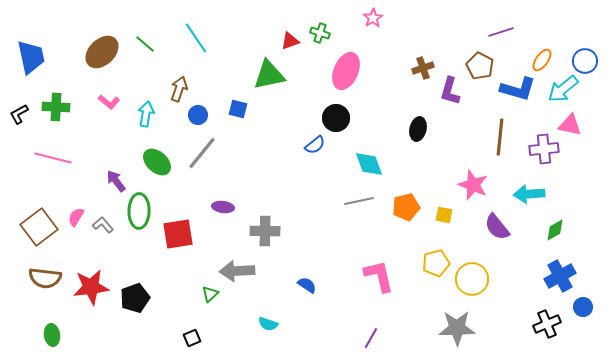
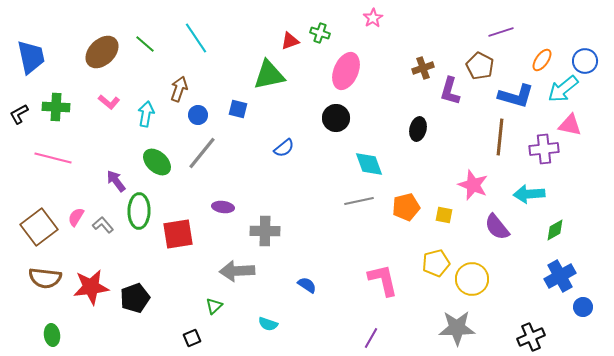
blue L-shape at (518, 89): moved 2 px left, 7 px down
blue semicircle at (315, 145): moved 31 px left, 3 px down
pink L-shape at (379, 276): moved 4 px right, 4 px down
green triangle at (210, 294): moved 4 px right, 12 px down
black cross at (547, 324): moved 16 px left, 13 px down
